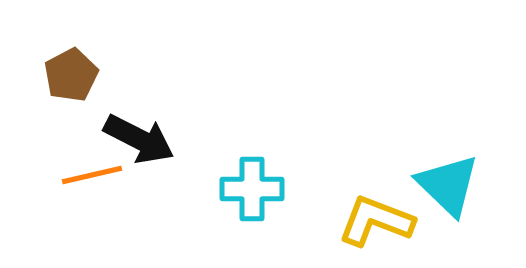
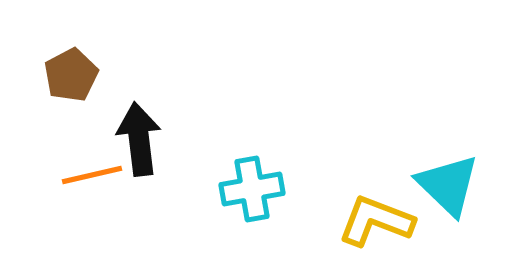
black arrow: rotated 124 degrees counterclockwise
cyan cross: rotated 10 degrees counterclockwise
